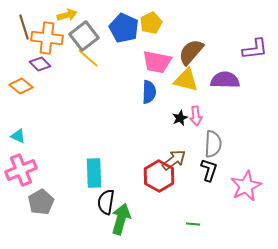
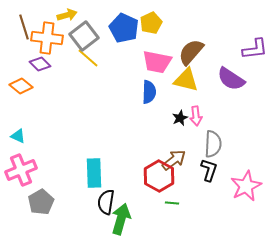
purple semicircle: moved 6 px right, 1 px up; rotated 148 degrees counterclockwise
green line: moved 21 px left, 21 px up
